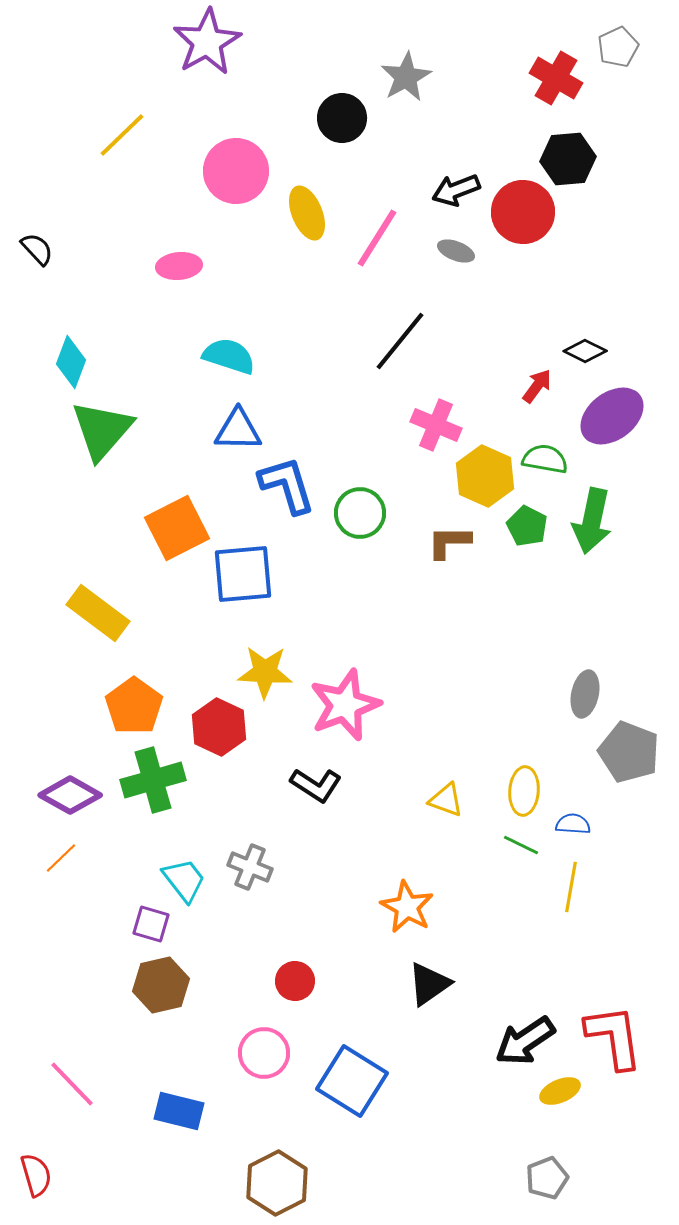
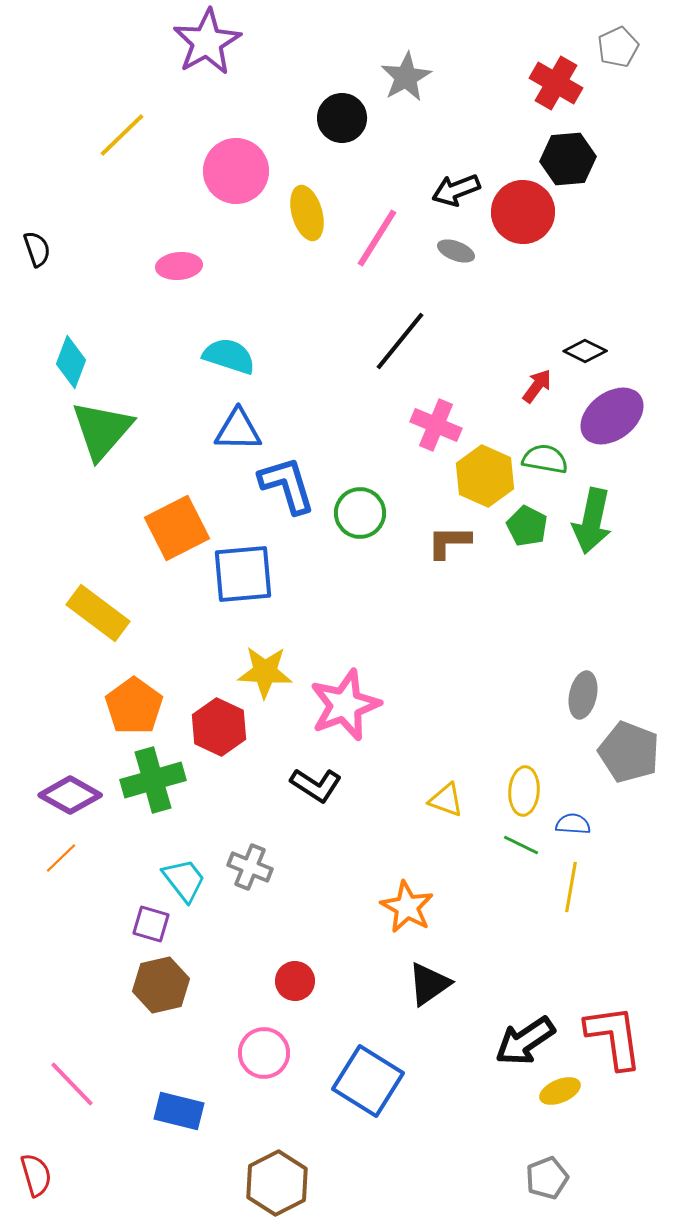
red cross at (556, 78): moved 5 px down
yellow ellipse at (307, 213): rotated 6 degrees clockwise
black semicircle at (37, 249): rotated 24 degrees clockwise
gray ellipse at (585, 694): moved 2 px left, 1 px down
blue square at (352, 1081): moved 16 px right
